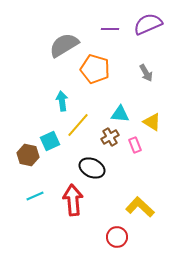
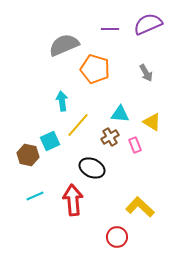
gray semicircle: rotated 8 degrees clockwise
